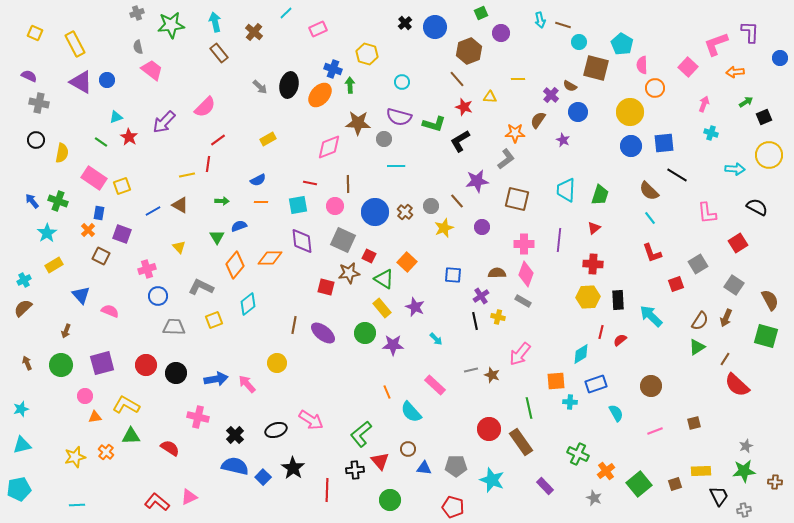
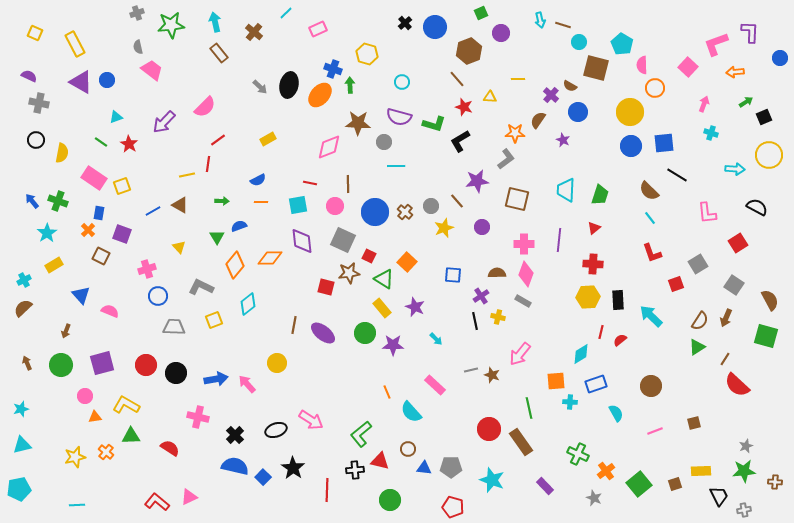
red star at (129, 137): moved 7 px down
gray circle at (384, 139): moved 3 px down
red triangle at (380, 461): rotated 36 degrees counterclockwise
gray pentagon at (456, 466): moved 5 px left, 1 px down
